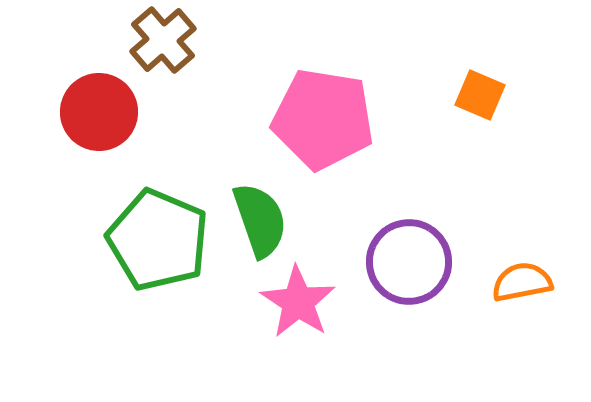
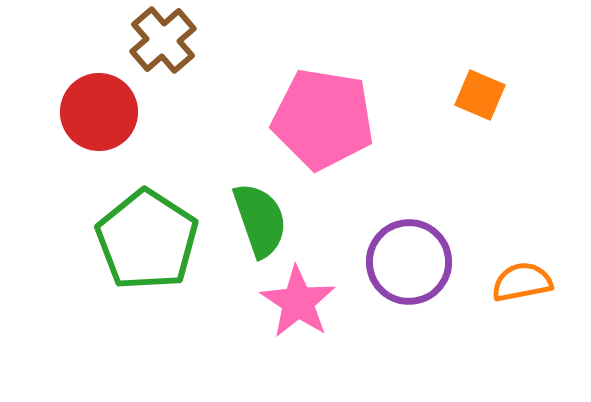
green pentagon: moved 11 px left; rotated 10 degrees clockwise
